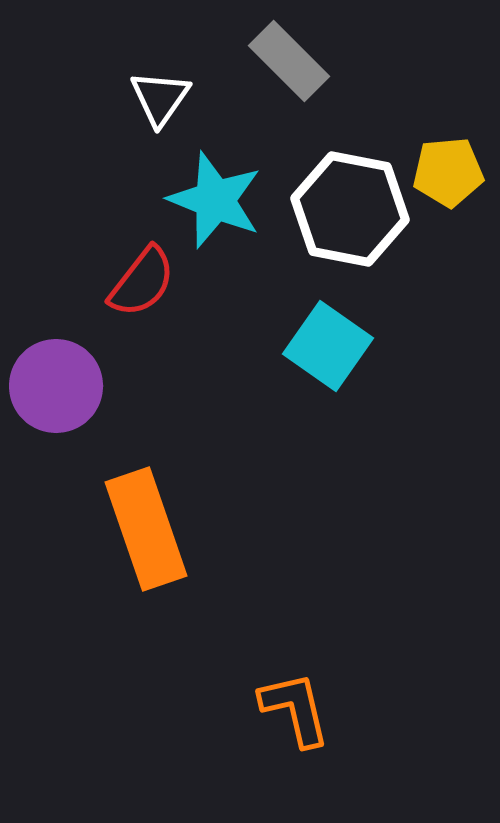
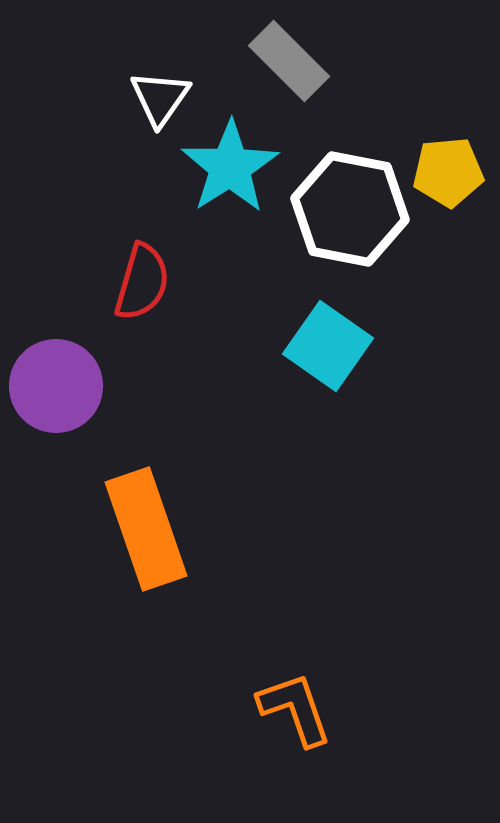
cyan star: moved 15 px right, 33 px up; rotated 18 degrees clockwise
red semicircle: rotated 22 degrees counterclockwise
orange L-shape: rotated 6 degrees counterclockwise
